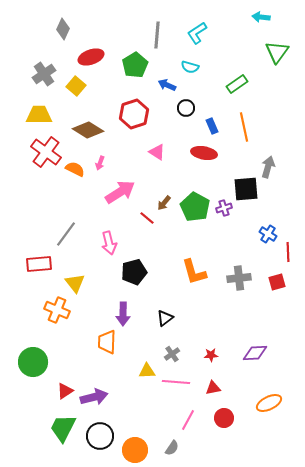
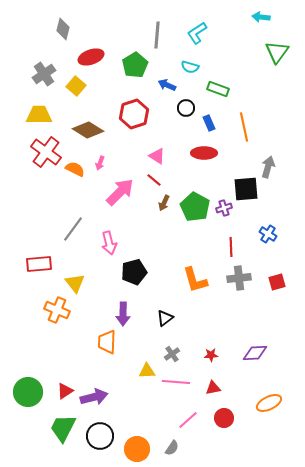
gray diamond at (63, 29): rotated 10 degrees counterclockwise
green rectangle at (237, 84): moved 19 px left, 5 px down; rotated 55 degrees clockwise
blue rectangle at (212, 126): moved 3 px left, 3 px up
pink triangle at (157, 152): moved 4 px down
red ellipse at (204, 153): rotated 10 degrees counterclockwise
pink arrow at (120, 192): rotated 12 degrees counterclockwise
brown arrow at (164, 203): rotated 14 degrees counterclockwise
red line at (147, 218): moved 7 px right, 38 px up
gray line at (66, 234): moved 7 px right, 5 px up
red line at (288, 252): moved 57 px left, 5 px up
orange L-shape at (194, 272): moved 1 px right, 8 px down
green circle at (33, 362): moved 5 px left, 30 px down
pink line at (188, 420): rotated 20 degrees clockwise
orange circle at (135, 450): moved 2 px right, 1 px up
